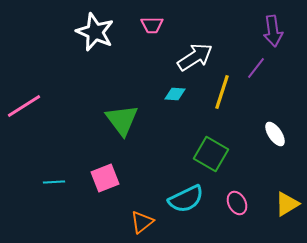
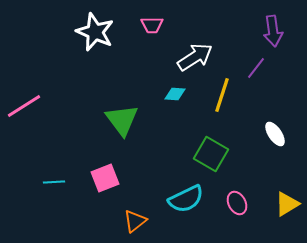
yellow line: moved 3 px down
orange triangle: moved 7 px left, 1 px up
